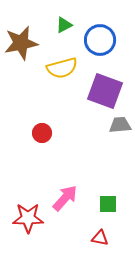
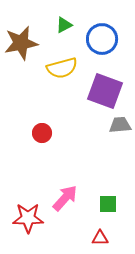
blue circle: moved 2 px right, 1 px up
red triangle: rotated 12 degrees counterclockwise
